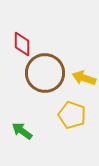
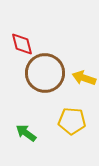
red diamond: rotated 15 degrees counterclockwise
yellow pentagon: moved 6 px down; rotated 16 degrees counterclockwise
green arrow: moved 4 px right, 2 px down
